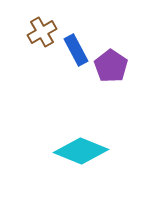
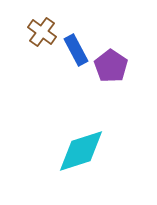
brown cross: rotated 24 degrees counterclockwise
cyan diamond: rotated 40 degrees counterclockwise
